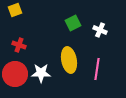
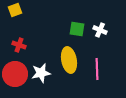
green square: moved 4 px right, 6 px down; rotated 35 degrees clockwise
pink line: rotated 10 degrees counterclockwise
white star: rotated 12 degrees counterclockwise
